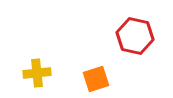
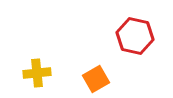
orange square: rotated 12 degrees counterclockwise
